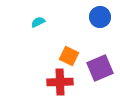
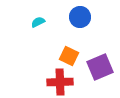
blue circle: moved 20 px left
purple square: moved 1 px up
